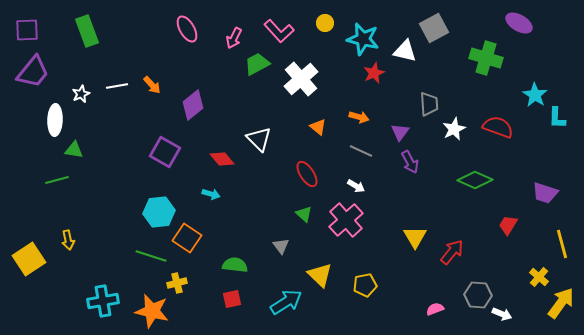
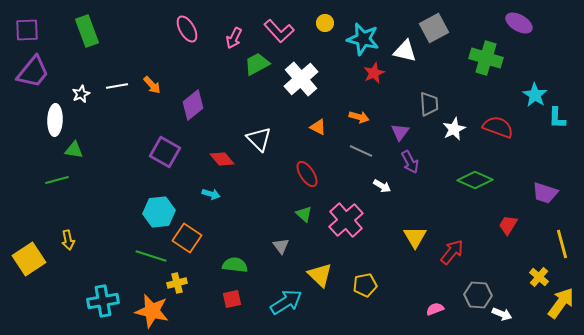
orange triangle at (318, 127): rotated 12 degrees counterclockwise
white arrow at (356, 186): moved 26 px right
